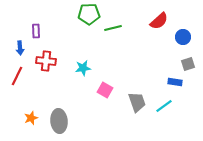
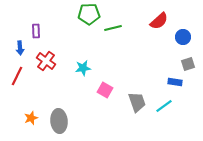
red cross: rotated 30 degrees clockwise
